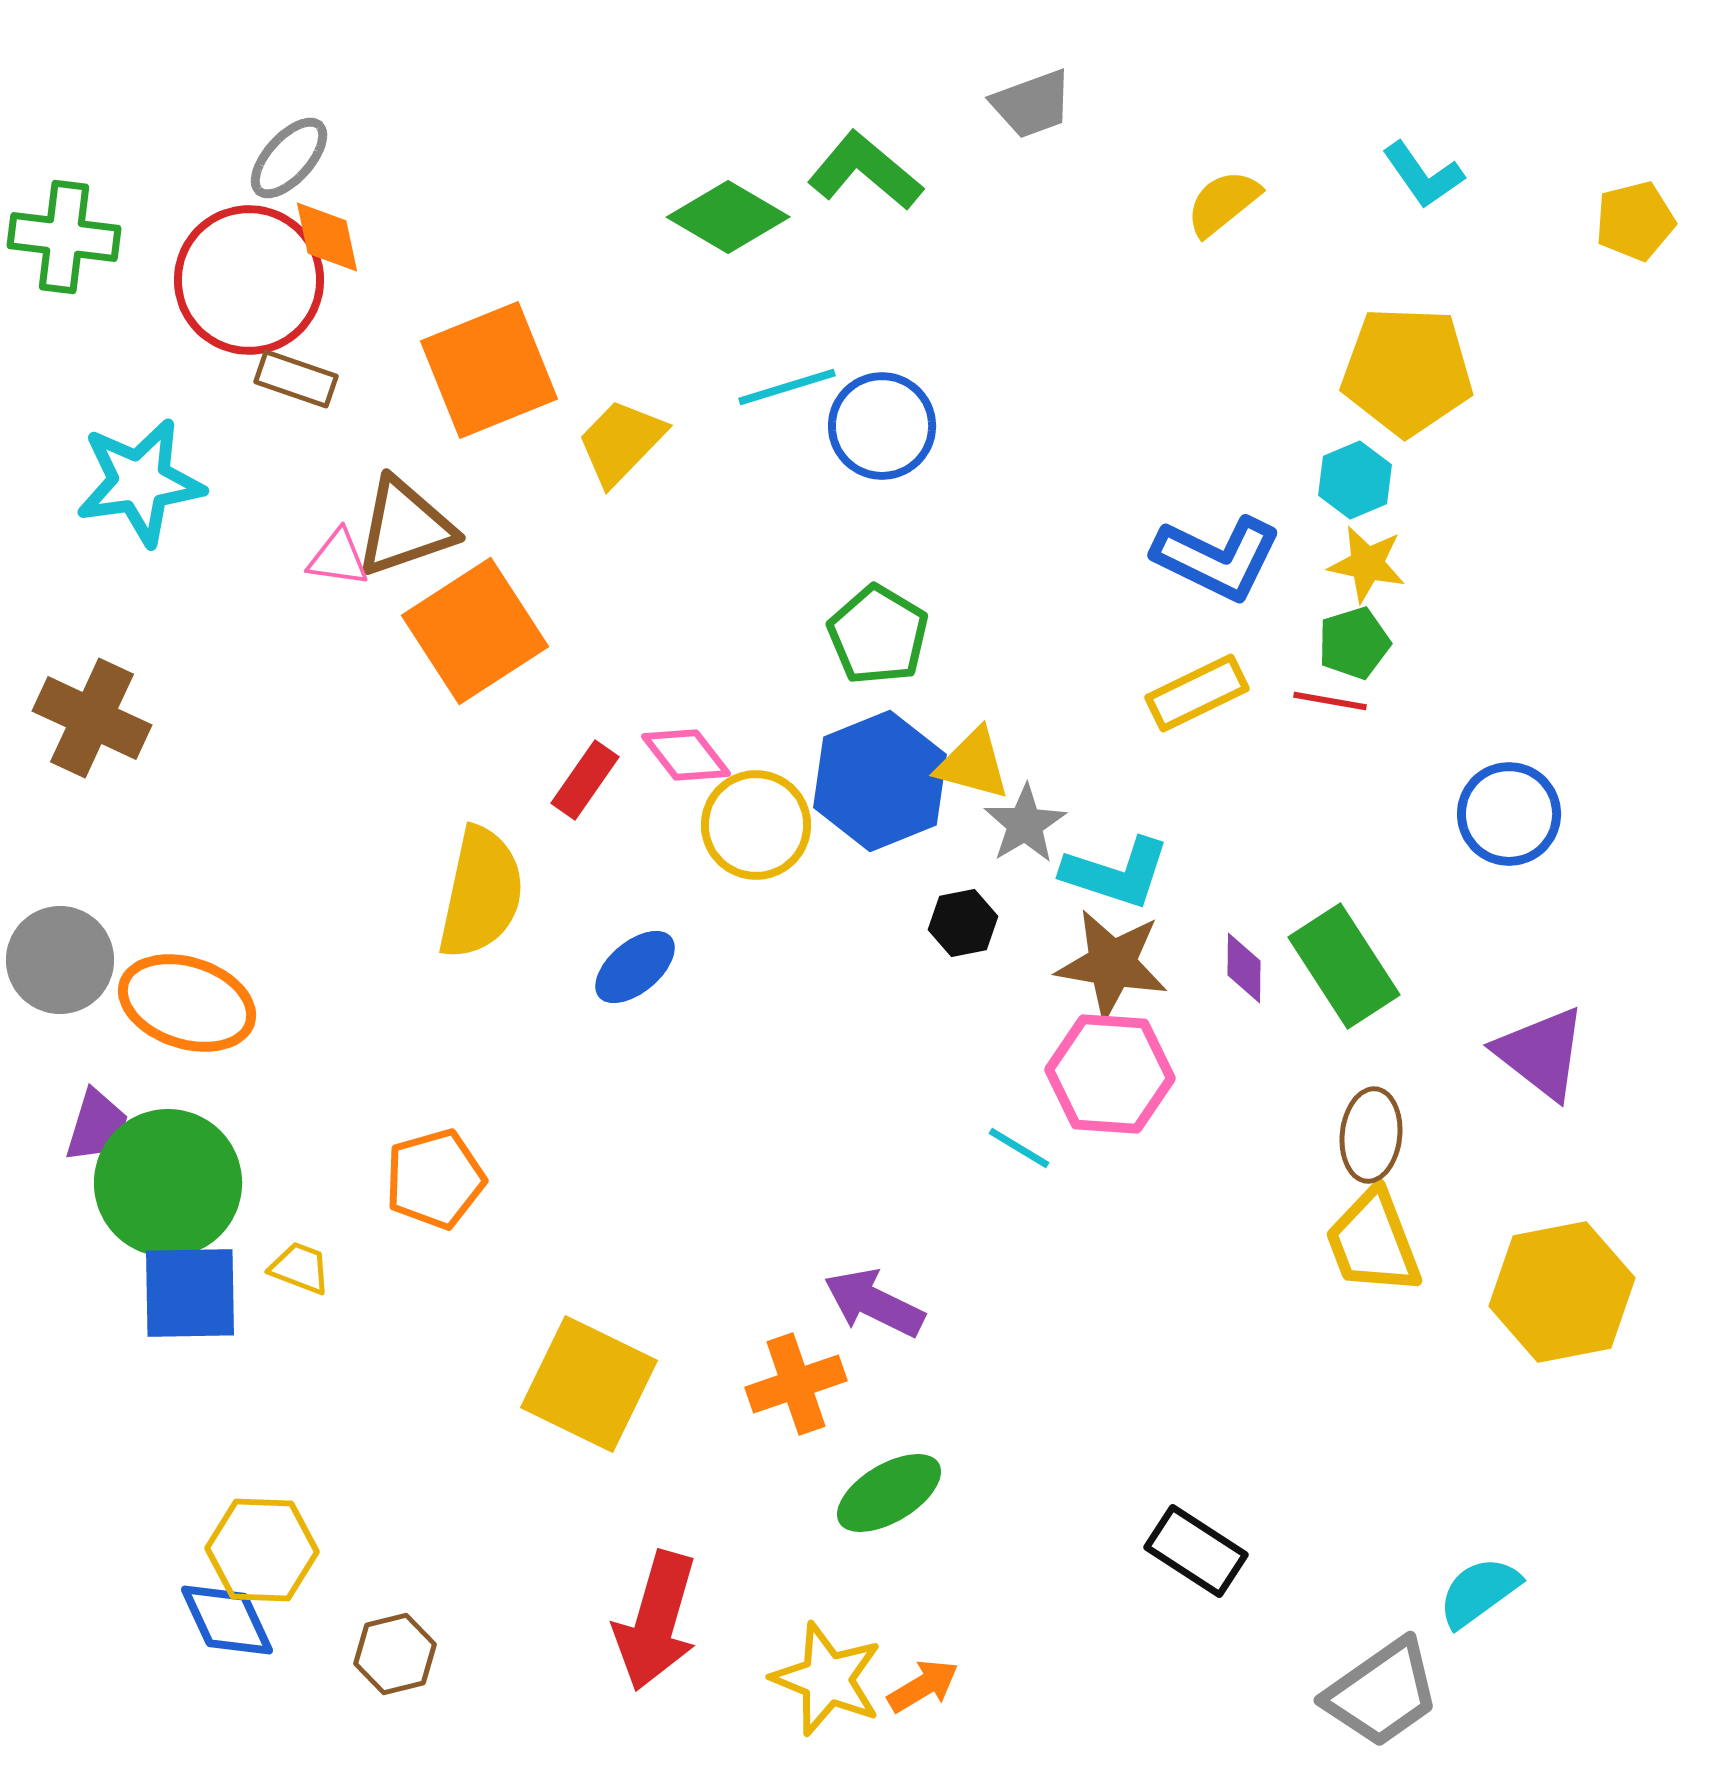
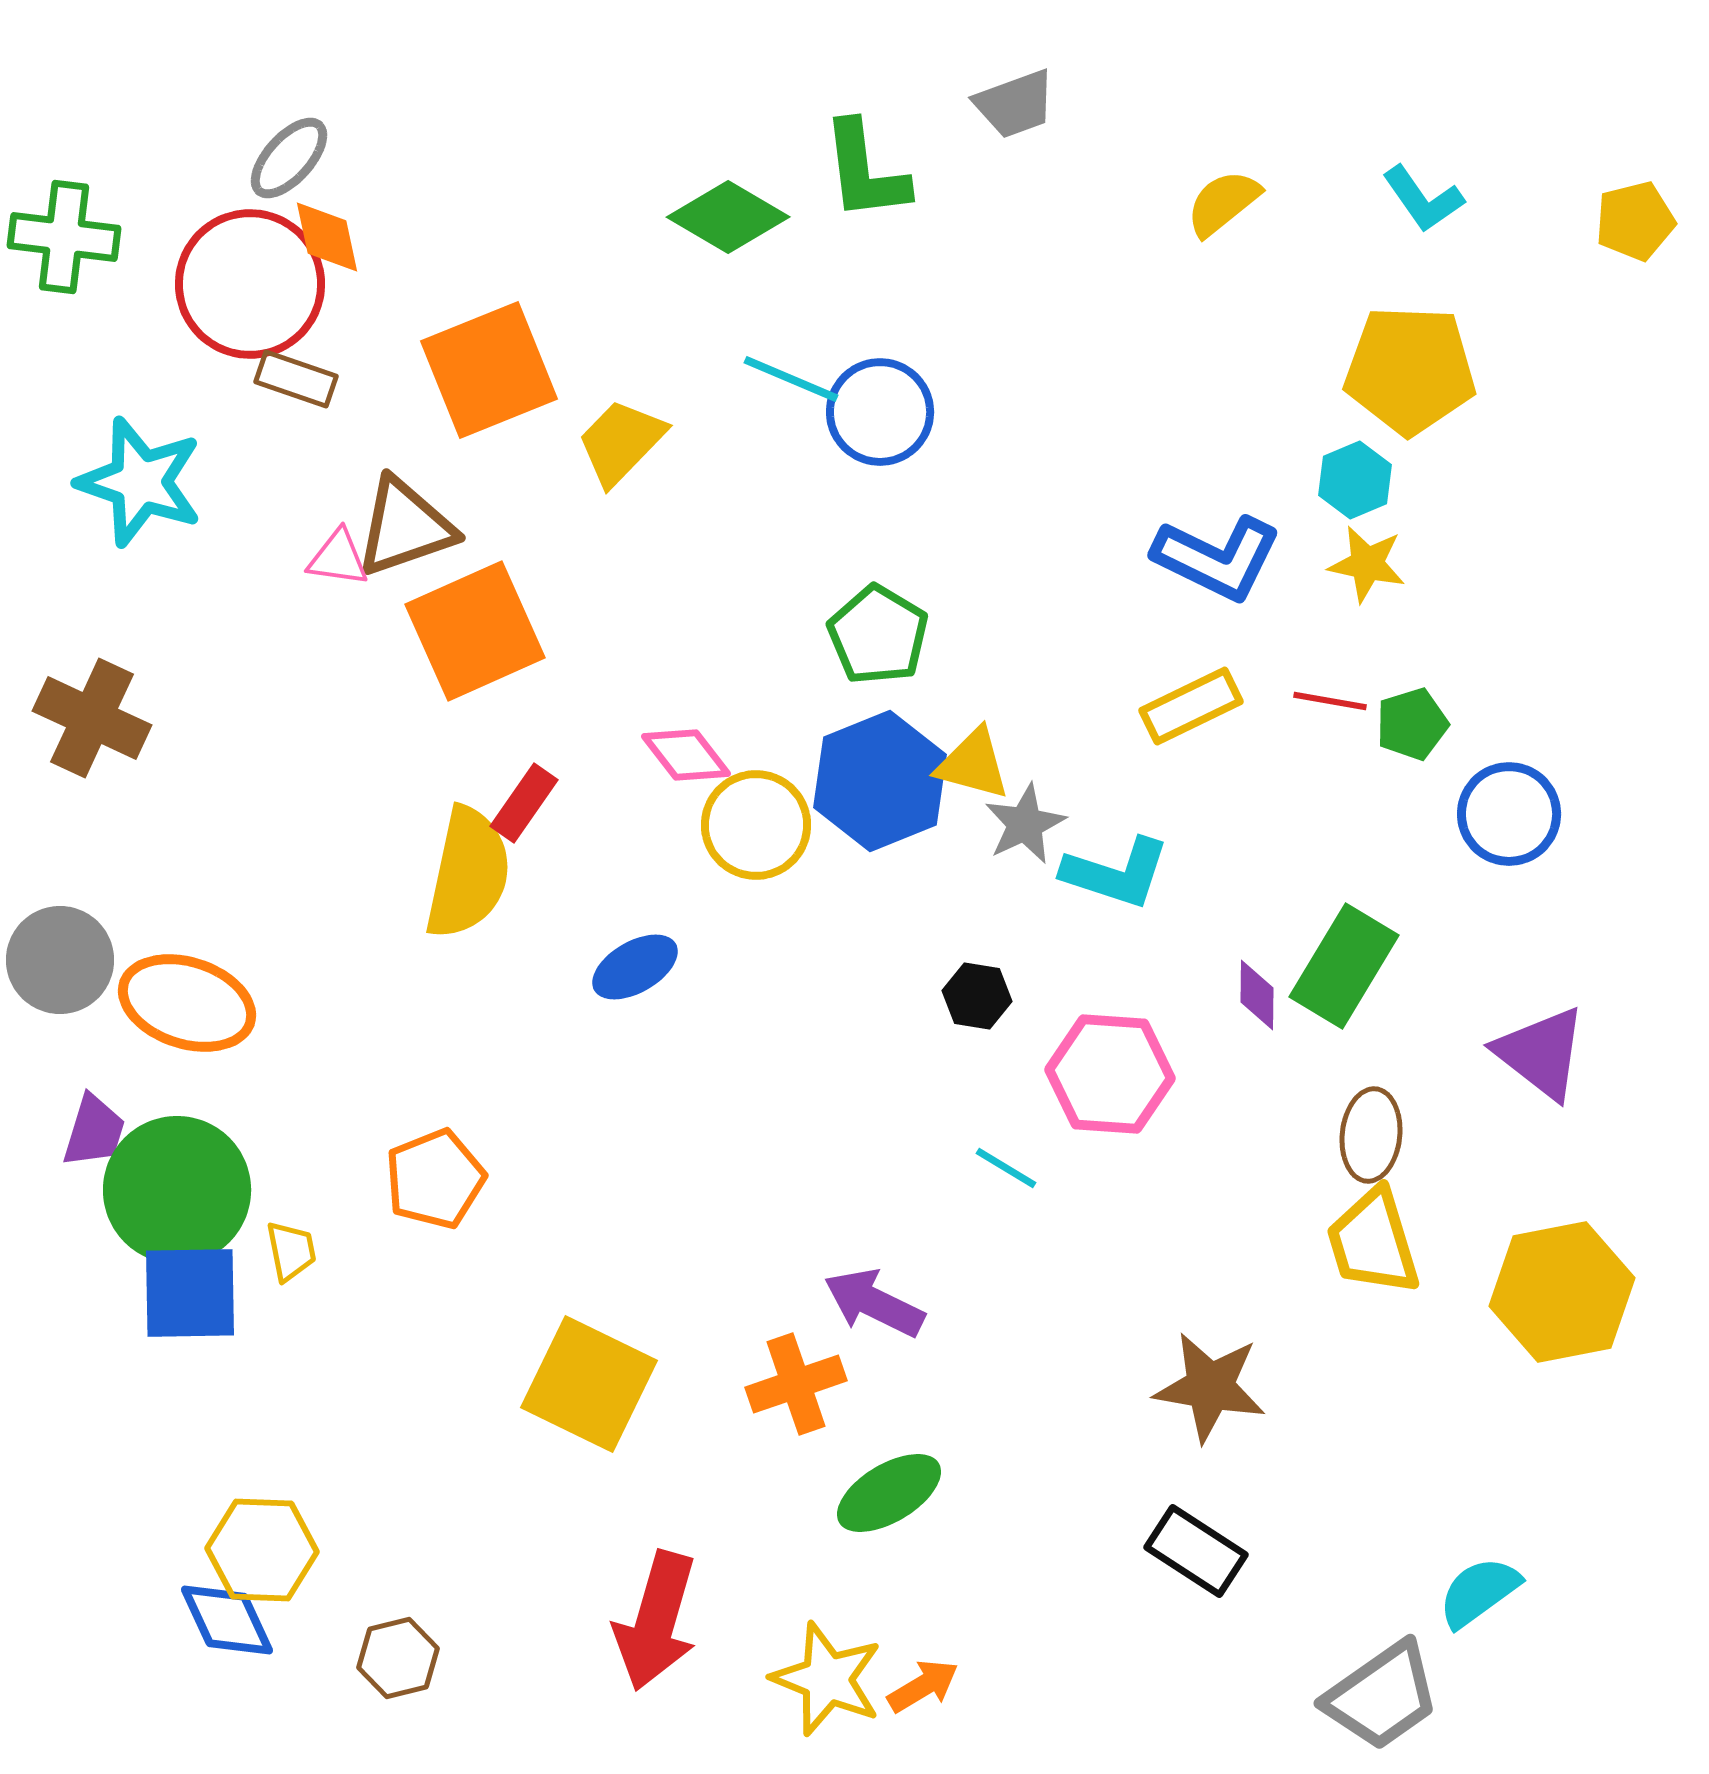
gray trapezoid at (1032, 104): moved 17 px left
green L-shape at (865, 171): rotated 137 degrees counterclockwise
cyan L-shape at (1423, 175): moved 24 px down
red circle at (249, 280): moved 1 px right, 4 px down
yellow pentagon at (1407, 371): moved 3 px right, 1 px up
cyan line at (787, 387): moved 4 px right, 8 px up; rotated 40 degrees clockwise
blue circle at (882, 426): moved 2 px left, 14 px up
cyan star at (140, 482): rotated 27 degrees clockwise
orange square at (475, 631): rotated 9 degrees clockwise
green pentagon at (1354, 643): moved 58 px right, 81 px down
yellow rectangle at (1197, 693): moved 6 px left, 13 px down
red rectangle at (585, 780): moved 61 px left, 23 px down
gray star at (1025, 824): rotated 6 degrees clockwise
yellow semicircle at (481, 893): moved 13 px left, 20 px up
black hexagon at (963, 923): moved 14 px right, 73 px down; rotated 20 degrees clockwise
brown star at (1112, 964): moved 98 px right, 423 px down
green rectangle at (1344, 966): rotated 64 degrees clockwise
blue ellipse at (635, 967): rotated 10 degrees clockwise
purple diamond at (1244, 968): moved 13 px right, 27 px down
purple trapezoid at (97, 1126): moved 3 px left, 5 px down
cyan line at (1019, 1148): moved 13 px left, 20 px down
orange pentagon at (435, 1179): rotated 6 degrees counterclockwise
green circle at (168, 1183): moved 9 px right, 7 px down
yellow trapezoid at (1373, 1242): rotated 4 degrees clockwise
yellow trapezoid at (300, 1268): moved 9 px left, 17 px up; rotated 58 degrees clockwise
brown hexagon at (395, 1654): moved 3 px right, 4 px down
gray trapezoid at (1382, 1693): moved 3 px down
